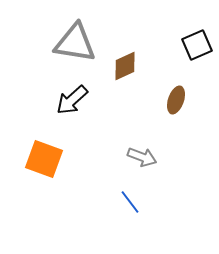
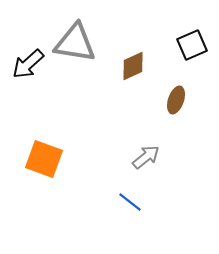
black square: moved 5 px left
brown diamond: moved 8 px right
black arrow: moved 44 px left, 36 px up
gray arrow: moved 4 px right; rotated 60 degrees counterclockwise
blue line: rotated 15 degrees counterclockwise
